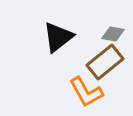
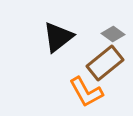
gray diamond: rotated 25 degrees clockwise
brown rectangle: moved 1 px down
